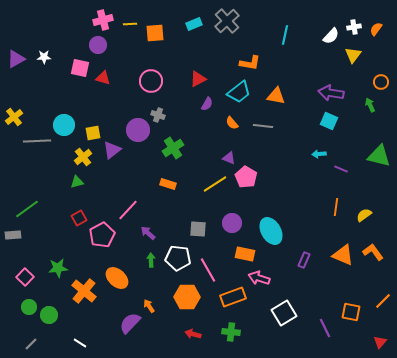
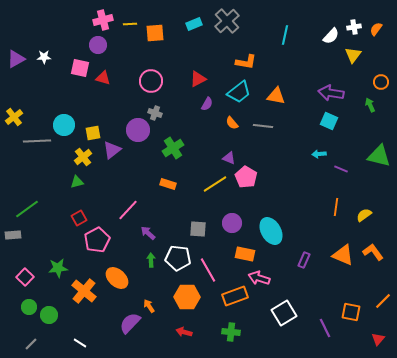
orange L-shape at (250, 63): moved 4 px left, 1 px up
gray cross at (158, 115): moved 3 px left, 2 px up
pink pentagon at (102, 235): moved 5 px left, 5 px down
orange rectangle at (233, 297): moved 2 px right, 1 px up
red arrow at (193, 334): moved 9 px left, 2 px up
red triangle at (380, 342): moved 2 px left, 3 px up
